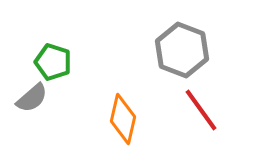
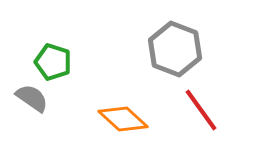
gray hexagon: moved 7 px left, 1 px up
gray semicircle: rotated 104 degrees counterclockwise
orange diamond: rotated 60 degrees counterclockwise
